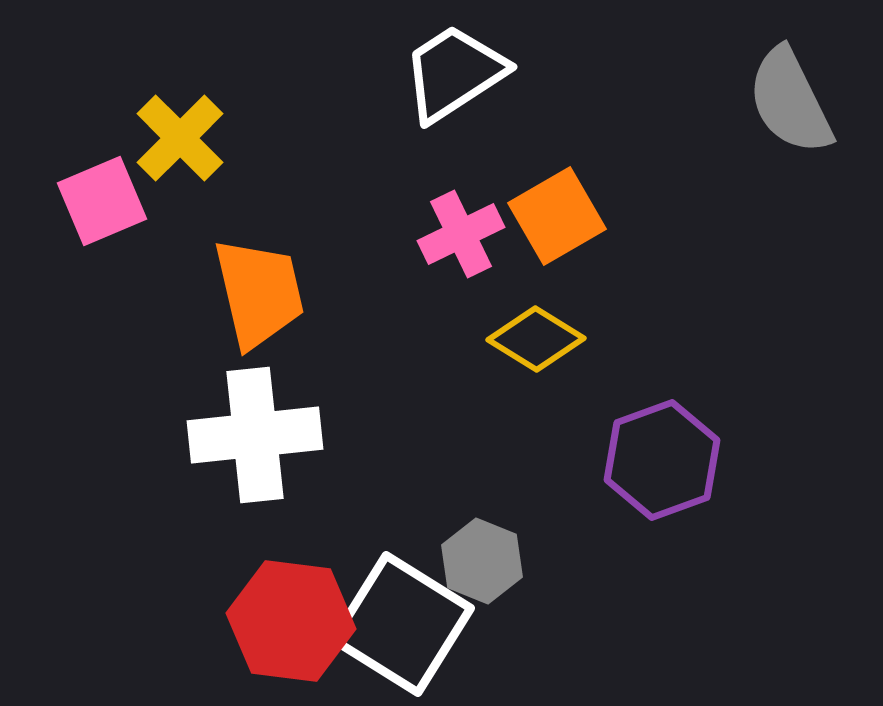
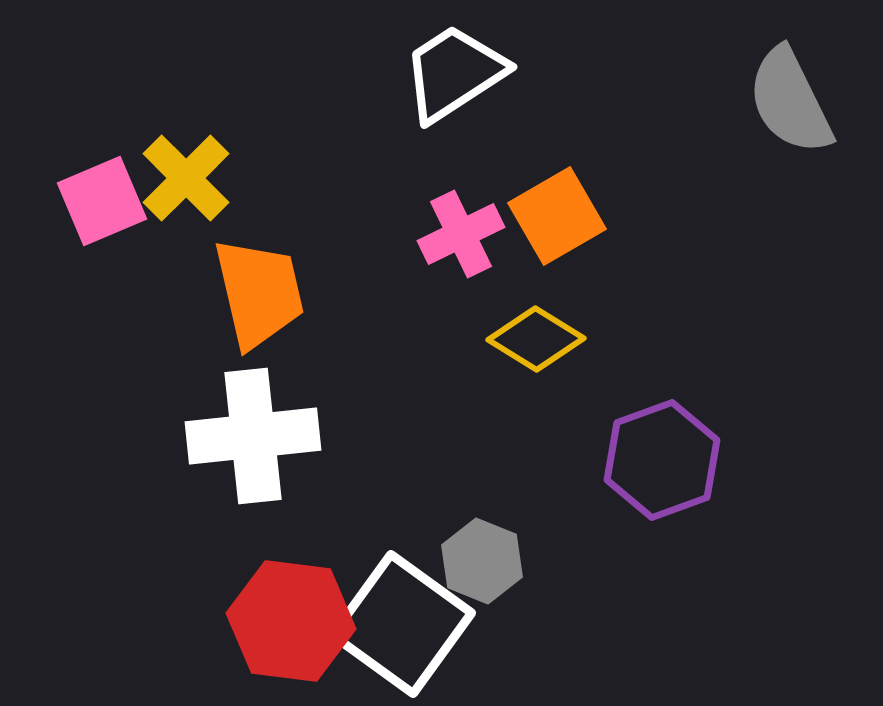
yellow cross: moved 6 px right, 40 px down
white cross: moved 2 px left, 1 px down
white square: rotated 4 degrees clockwise
